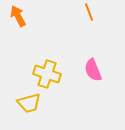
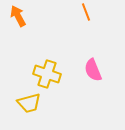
orange line: moved 3 px left
